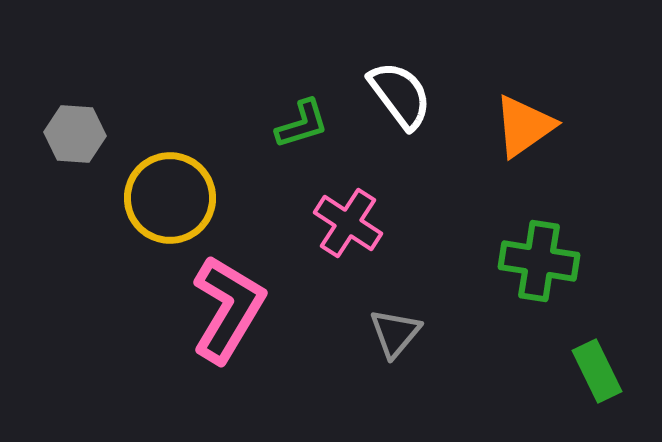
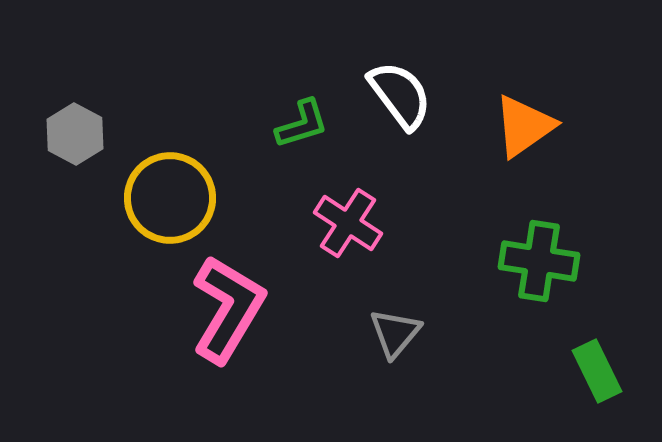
gray hexagon: rotated 24 degrees clockwise
